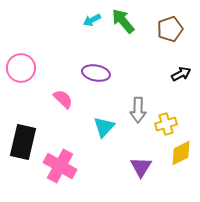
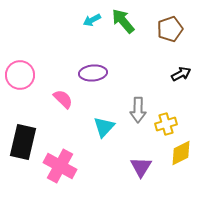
pink circle: moved 1 px left, 7 px down
purple ellipse: moved 3 px left; rotated 16 degrees counterclockwise
